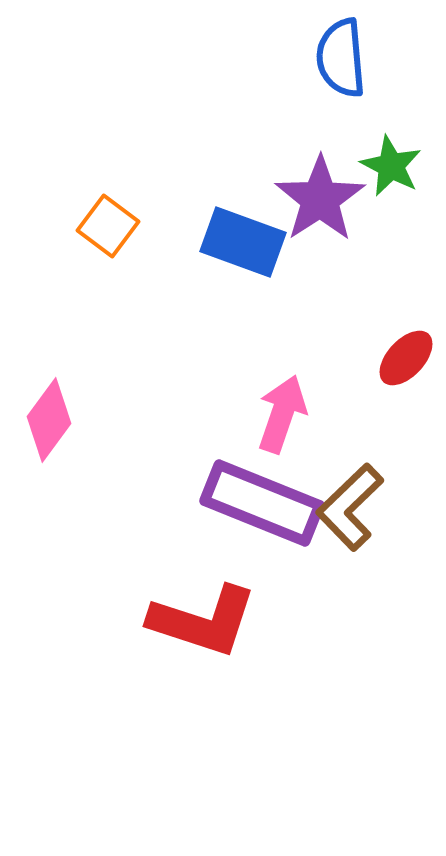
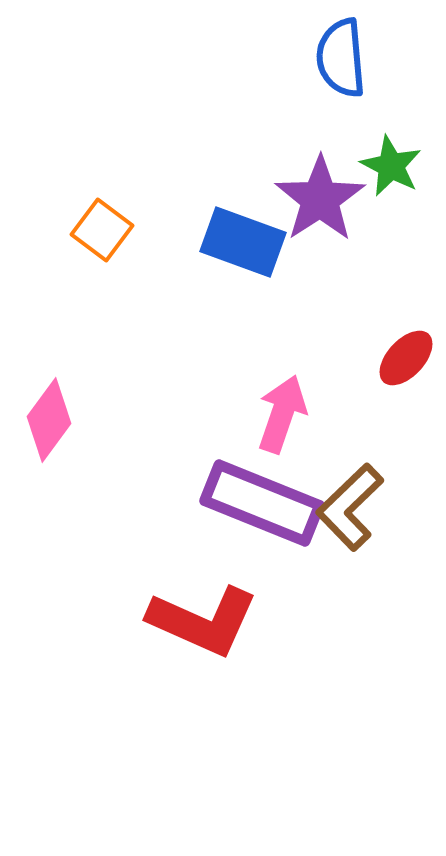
orange square: moved 6 px left, 4 px down
red L-shape: rotated 6 degrees clockwise
